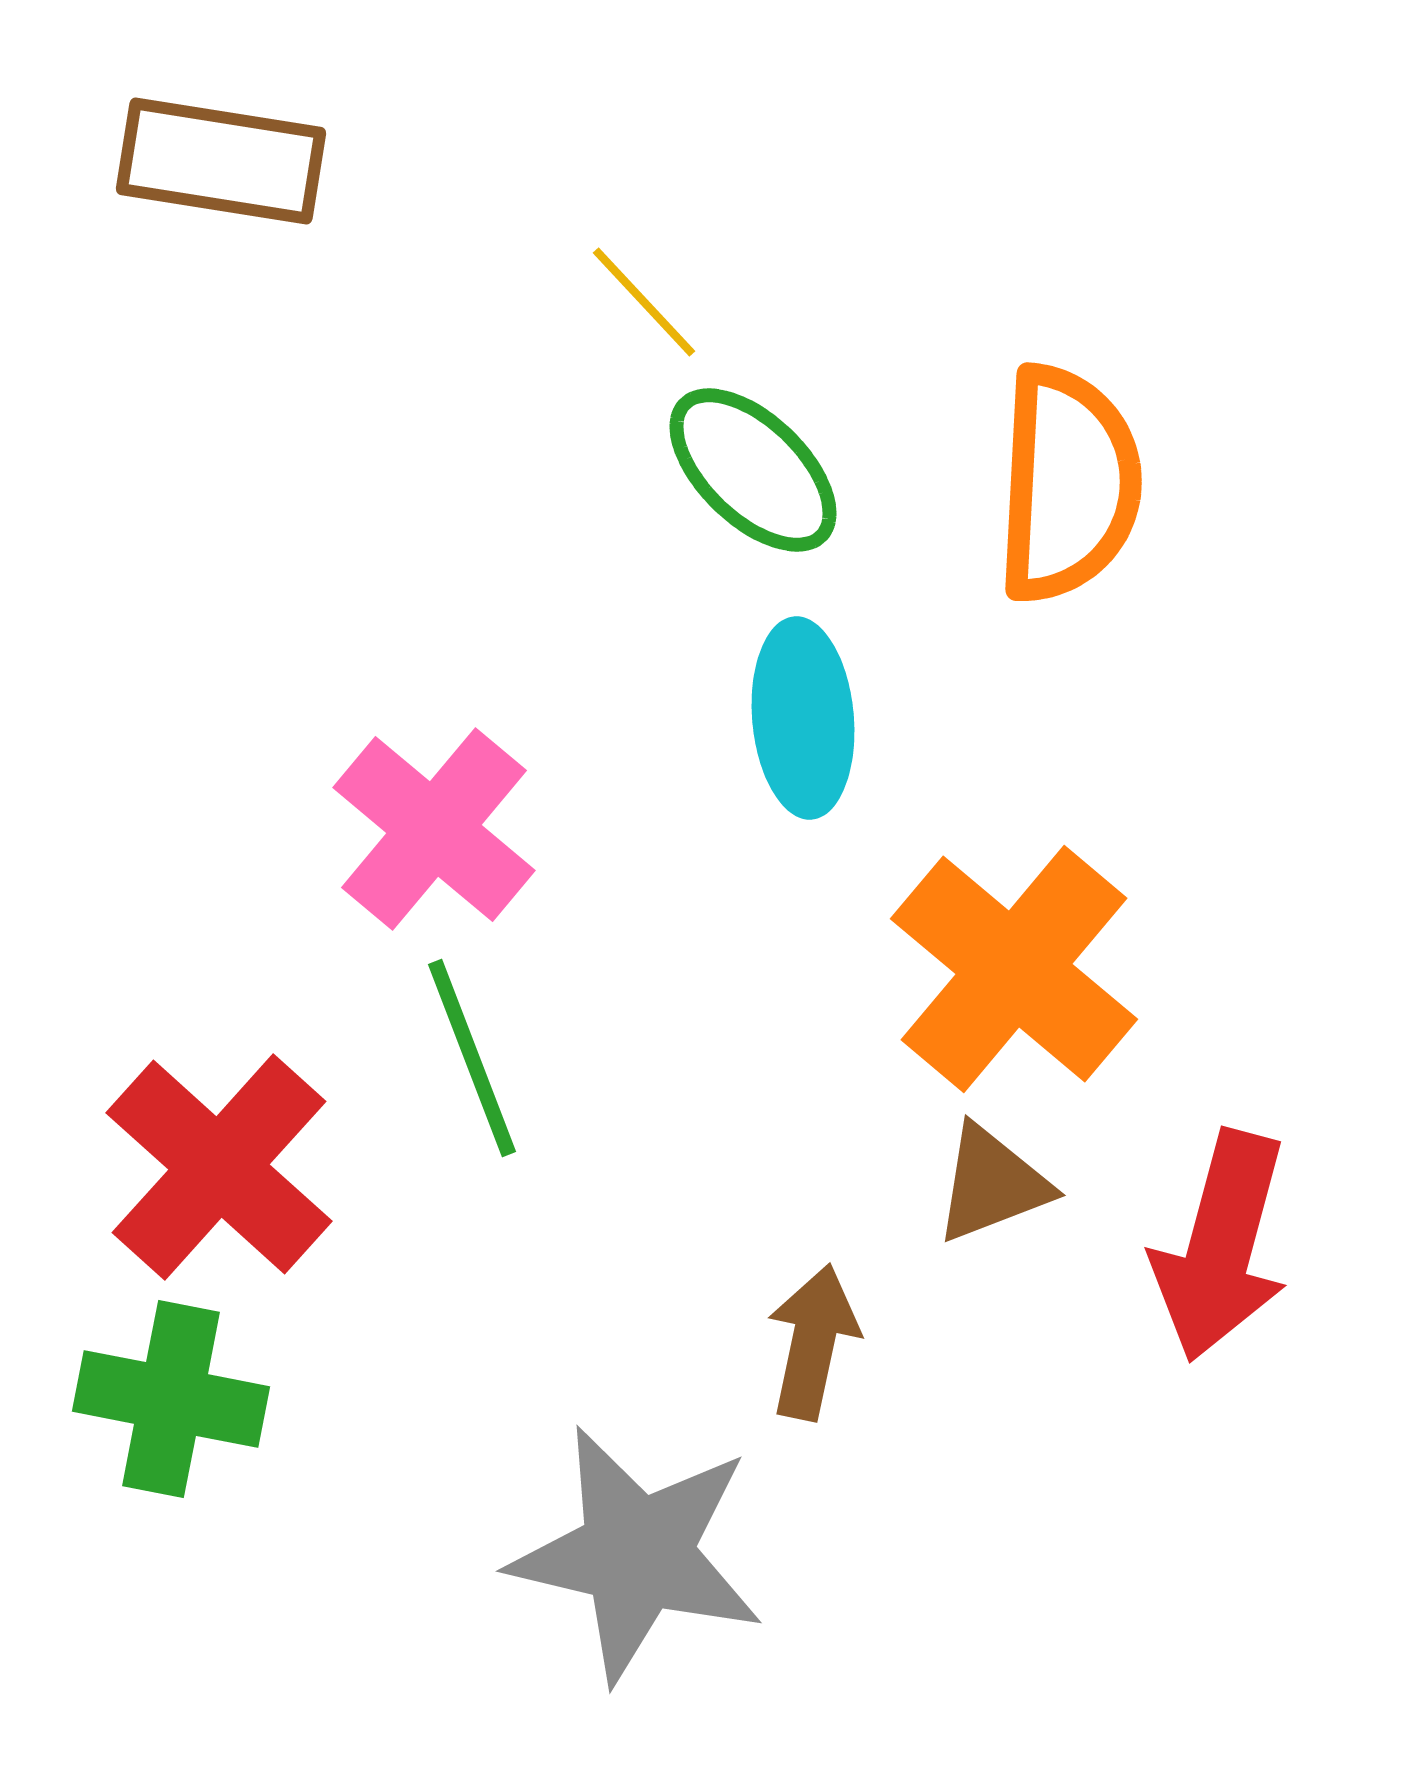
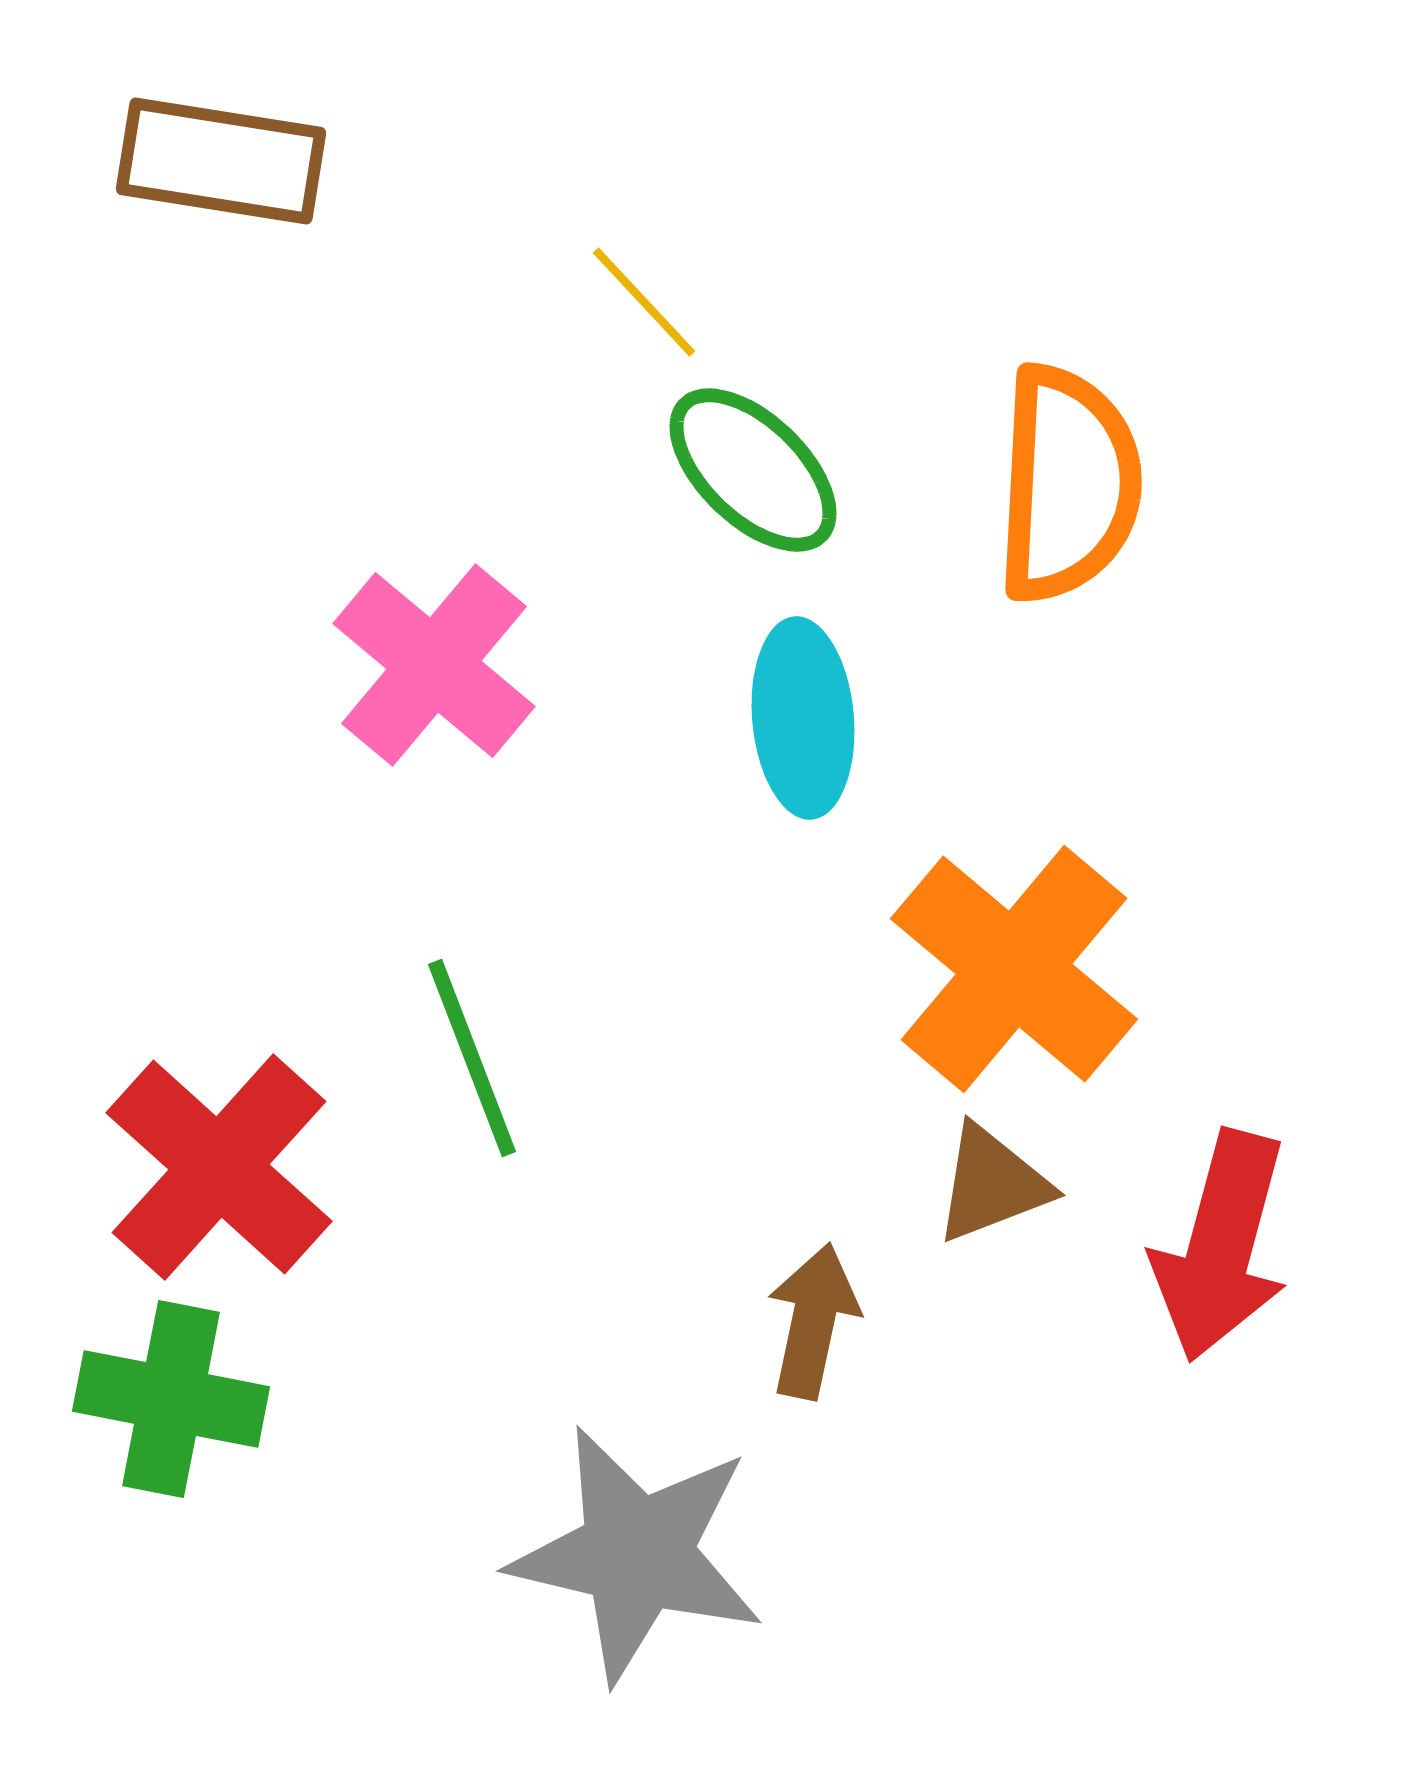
pink cross: moved 164 px up
brown arrow: moved 21 px up
